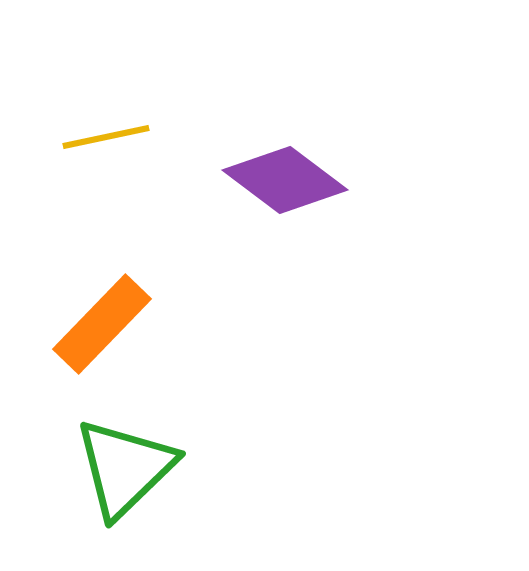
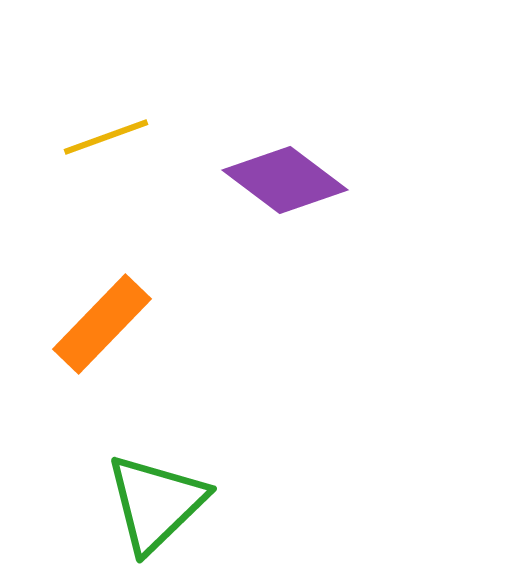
yellow line: rotated 8 degrees counterclockwise
green triangle: moved 31 px right, 35 px down
